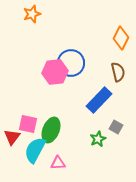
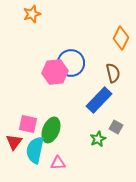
brown semicircle: moved 5 px left, 1 px down
red triangle: moved 2 px right, 5 px down
cyan semicircle: rotated 16 degrees counterclockwise
